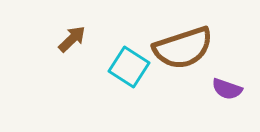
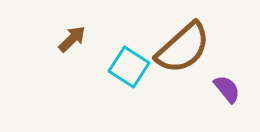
brown semicircle: rotated 24 degrees counterclockwise
purple semicircle: rotated 148 degrees counterclockwise
